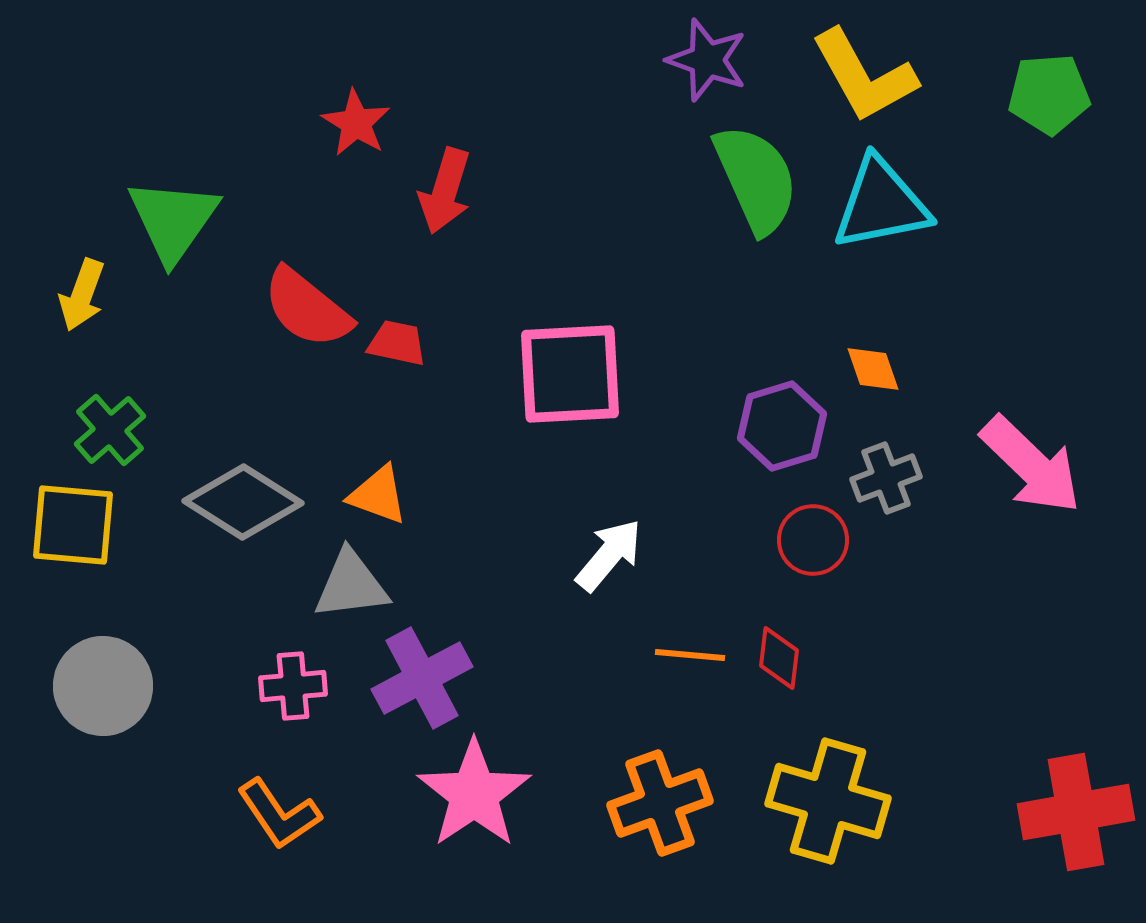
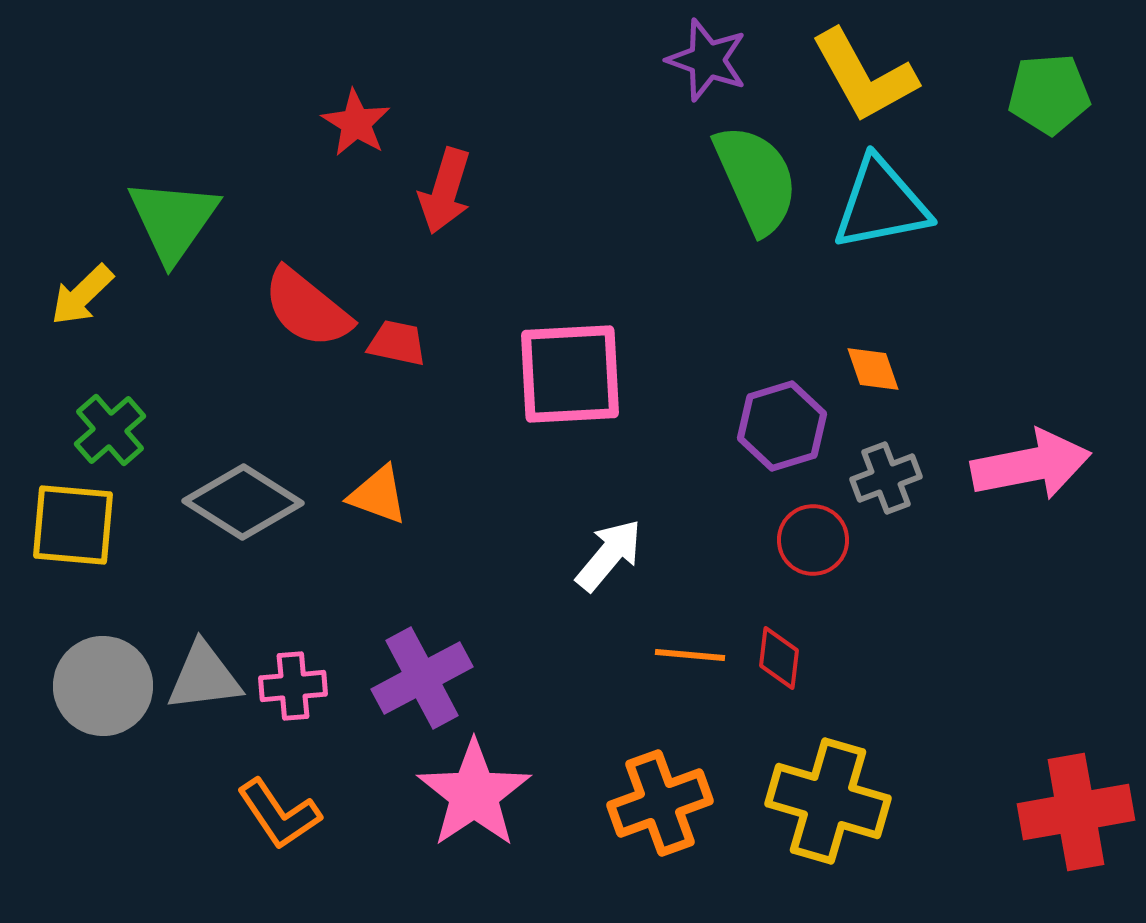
yellow arrow: rotated 26 degrees clockwise
pink arrow: rotated 55 degrees counterclockwise
gray triangle: moved 147 px left, 92 px down
